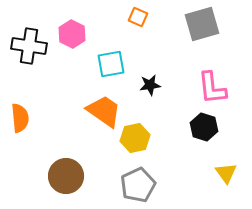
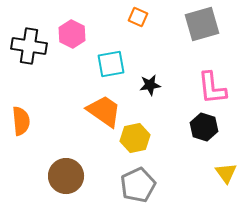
orange semicircle: moved 1 px right, 3 px down
